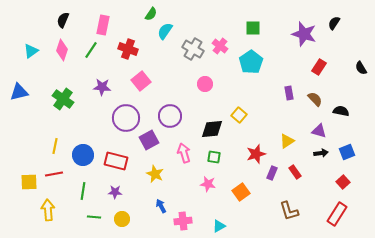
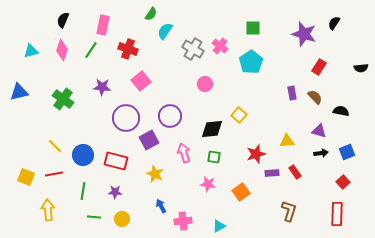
cyan triangle at (31, 51): rotated 21 degrees clockwise
black semicircle at (361, 68): rotated 64 degrees counterclockwise
purple rectangle at (289, 93): moved 3 px right
brown semicircle at (315, 99): moved 2 px up
yellow triangle at (287, 141): rotated 28 degrees clockwise
yellow line at (55, 146): rotated 56 degrees counterclockwise
purple rectangle at (272, 173): rotated 64 degrees clockwise
yellow square at (29, 182): moved 3 px left, 5 px up; rotated 24 degrees clockwise
brown L-shape at (289, 211): rotated 145 degrees counterclockwise
red rectangle at (337, 214): rotated 30 degrees counterclockwise
